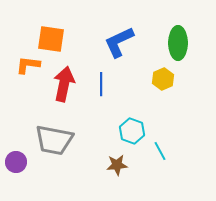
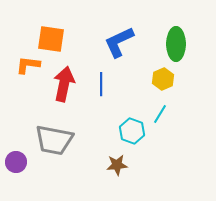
green ellipse: moved 2 px left, 1 px down
cyan line: moved 37 px up; rotated 60 degrees clockwise
